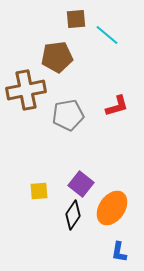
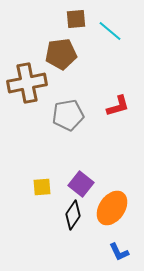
cyan line: moved 3 px right, 4 px up
brown pentagon: moved 4 px right, 3 px up
brown cross: moved 1 px right, 7 px up
red L-shape: moved 1 px right
yellow square: moved 3 px right, 4 px up
blue L-shape: rotated 35 degrees counterclockwise
